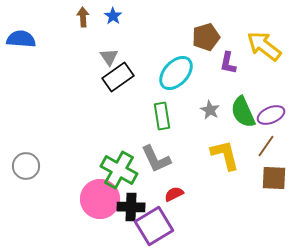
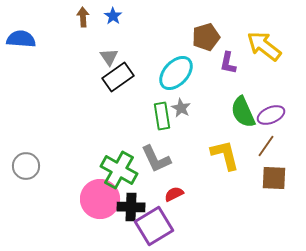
gray star: moved 29 px left, 2 px up
